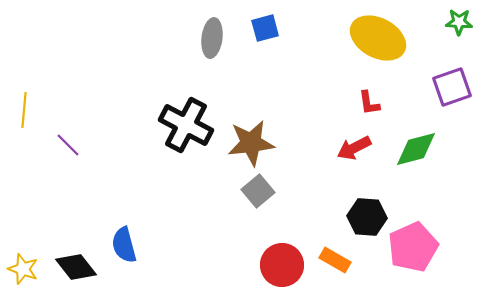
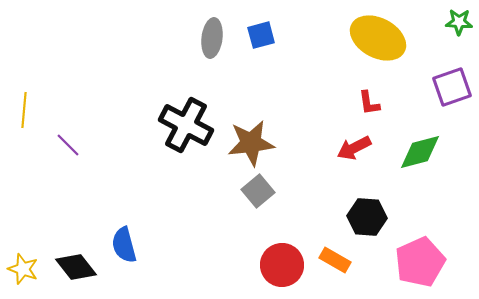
blue square: moved 4 px left, 7 px down
green diamond: moved 4 px right, 3 px down
pink pentagon: moved 7 px right, 15 px down
